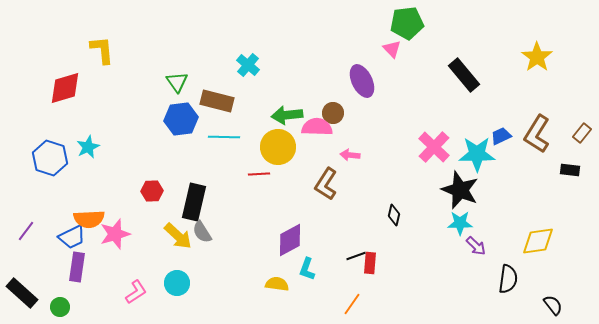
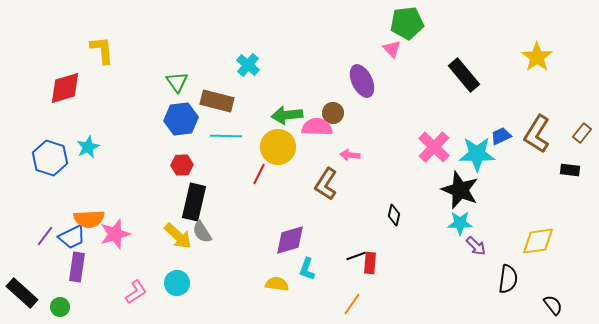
cyan line at (224, 137): moved 2 px right, 1 px up
red line at (259, 174): rotated 60 degrees counterclockwise
red hexagon at (152, 191): moved 30 px right, 26 px up
purple line at (26, 231): moved 19 px right, 5 px down
purple diamond at (290, 240): rotated 12 degrees clockwise
